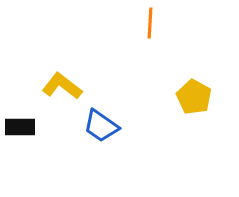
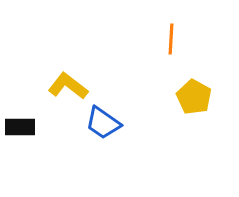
orange line: moved 21 px right, 16 px down
yellow L-shape: moved 6 px right
blue trapezoid: moved 2 px right, 3 px up
